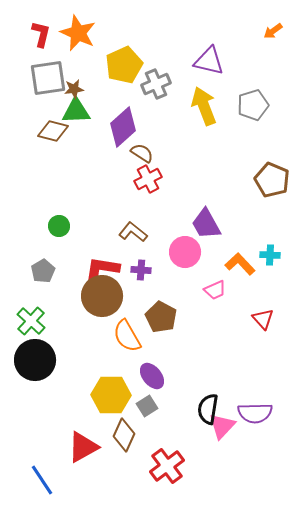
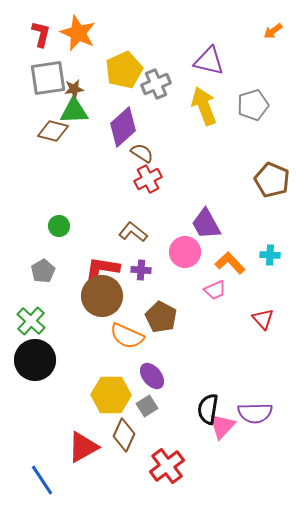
yellow pentagon at (124, 65): moved 5 px down
green triangle at (76, 111): moved 2 px left
orange L-shape at (240, 264): moved 10 px left, 1 px up
orange semicircle at (127, 336): rotated 36 degrees counterclockwise
